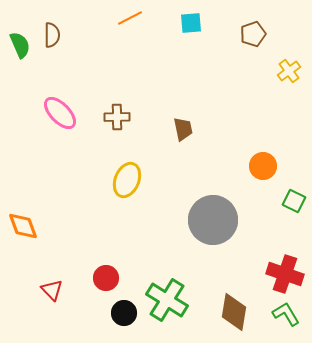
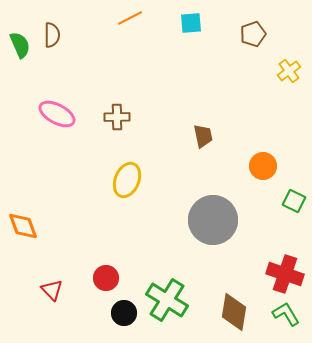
pink ellipse: moved 3 px left, 1 px down; rotated 18 degrees counterclockwise
brown trapezoid: moved 20 px right, 7 px down
